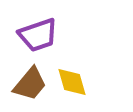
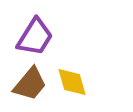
purple trapezoid: moved 3 px left, 2 px down; rotated 39 degrees counterclockwise
